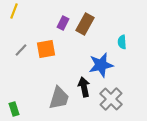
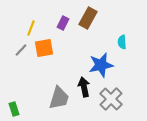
yellow line: moved 17 px right, 17 px down
brown rectangle: moved 3 px right, 6 px up
orange square: moved 2 px left, 1 px up
